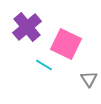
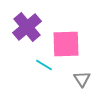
pink square: rotated 28 degrees counterclockwise
gray triangle: moved 7 px left
